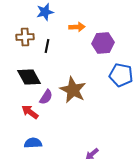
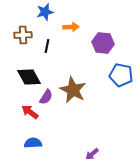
orange arrow: moved 6 px left
brown cross: moved 2 px left, 2 px up
purple hexagon: rotated 10 degrees clockwise
